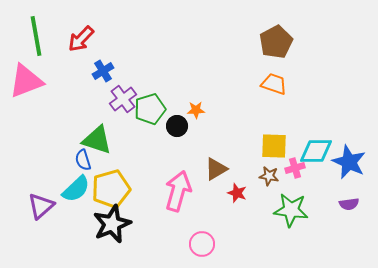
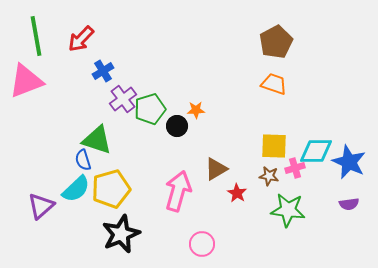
red star: rotated 12 degrees clockwise
green star: moved 3 px left
black star: moved 9 px right, 10 px down
